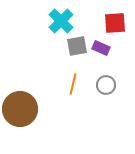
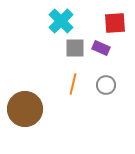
gray square: moved 2 px left, 2 px down; rotated 10 degrees clockwise
brown circle: moved 5 px right
